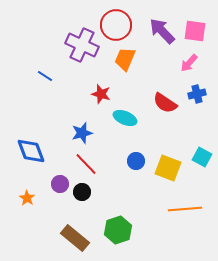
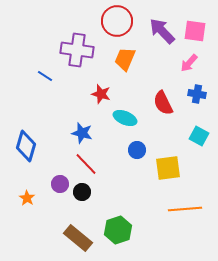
red circle: moved 1 px right, 4 px up
purple cross: moved 5 px left, 5 px down; rotated 16 degrees counterclockwise
blue cross: rotated 24 degrees clockwise
red semicircle: moved 2 px left; rotated 30 degrees clockwise
blue star: rotated 30 degrees clockwise
blue diamond: moved 5 px left, 5 px up; rotated 36 degrees clockwise
cyan square: moved 3 px left, 21 px up
blue circle: moved 1 px right, 11 px up
yellow square: rotated 28 degrees counterclockwise
brown rectangle: moved 3 px right
